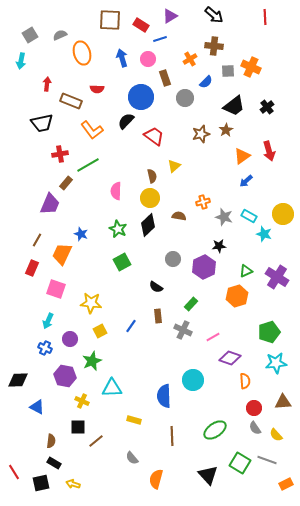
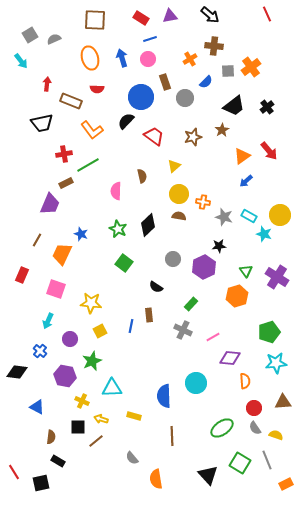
black arrow at (214, 15): moved 4 px left
purple triangle at (170, 16): rotated 21 degrees clockwise
red line at (265, 17): moved 2 px right, 3 px up; rotated 21 degrees counterclockwise
brown square at (110, 20): moved 15 px left
red rectangle at (141, 25): moved 7 px up
gray semicircle at (60, 35): moved 6 px left, 4 px down
blue line at (160, 39): moved 10 px left
orange ellipse at (82, 53): moved 8 px right, 5 px down
cyan arrow at (21, 61): rotated 49 degrees counterclockwise
orange cross at (251, 67): rotated 30 degrees clockwise
brown rectangle at (165, 78): moved 4 px down
brown star at (226, 130): moved 4 px left
brown star at (201, 134): moved 8 px left, 3 px down
red arrow at (269, 151): rotated 24 degrees counterclockwise
red cross at (60, 154): moved 4 px right
brown semicircle at (152, 176): moved 10 px left
brown rectangle at (66, 183): rotated 24 degrees clockwise
yellow circle at (150, 198): moved 29 px right, 4 px up
orange cross at (203, 202): rotated 24 degrees clockwise
yellow circle at (283, 214): moved 3 px left, 1 px down
green square at (122, 262): moved 2 px right, 1 px down; rotated 24 degrees counterclockwise
red rectangle at (32, 268): moved 10 px left, 7 px down
green triangle at (246, 271): rotated 40 degrees counterclockwise
brown rectangle at (158, 316): moved 9 px left, 1 px up
blue line at (131, 326): rotated 24 degrees counterclockwise
blue cross at (45, 348): moved 5 px left, 3 px down; rotated 16 degrees clockwise
purple diamond at (230, 358): rotated 15 degrees counterclockwise
black diamond at (18, 380): moved 1 px left, 8 px up; rotated 10 degrees clockwise
cyan circle at (193, 380): moved 3 px right, 3 px down
yellow rectangle at (134, 420): moved 4 px up
green ellipse at (215, 430): moved 7 px right, 2 px up
yellow semicircle at (276, 435): rotated 152 degrees clockwise
brown semicircle at (51, 441): moved 4 px up
gray line at (267, 460): rotated 48 degrees clockwise
black rectangle at (54, 463): moved 4 px right, 2 px up
orange semicircle at (156, 479): rotated 24 degrees counterclockwise
yellow arrow at (73, 484): moved 28 px right, 65 px up
